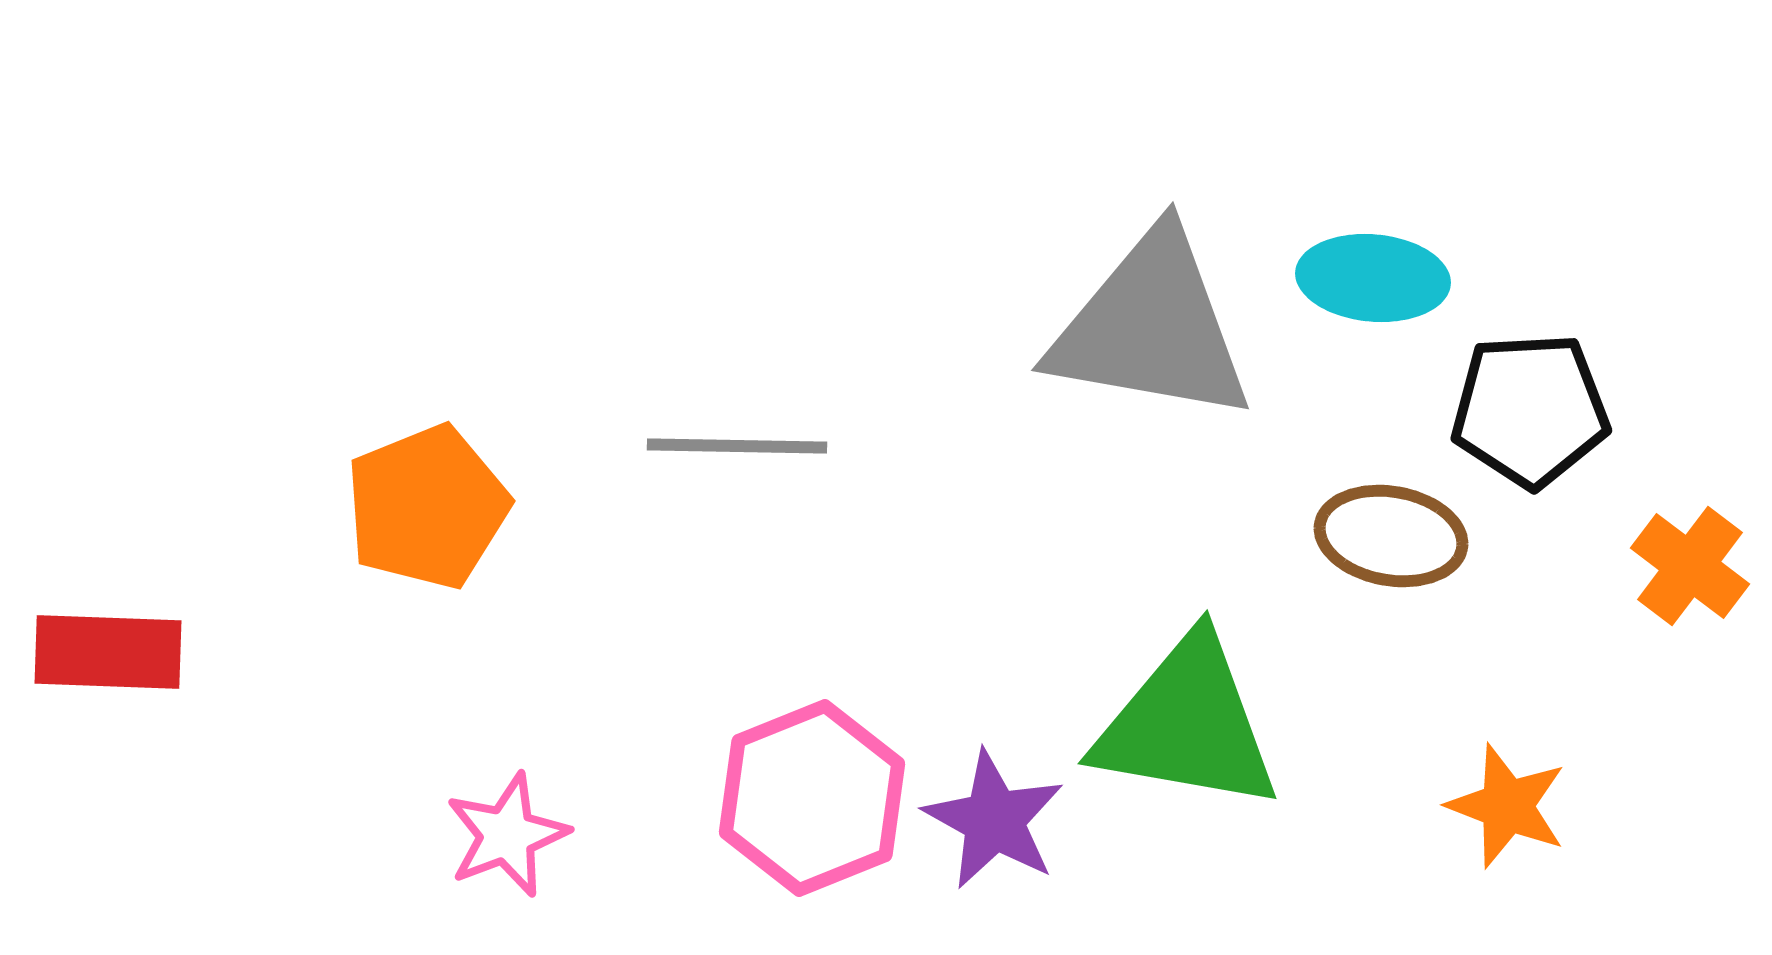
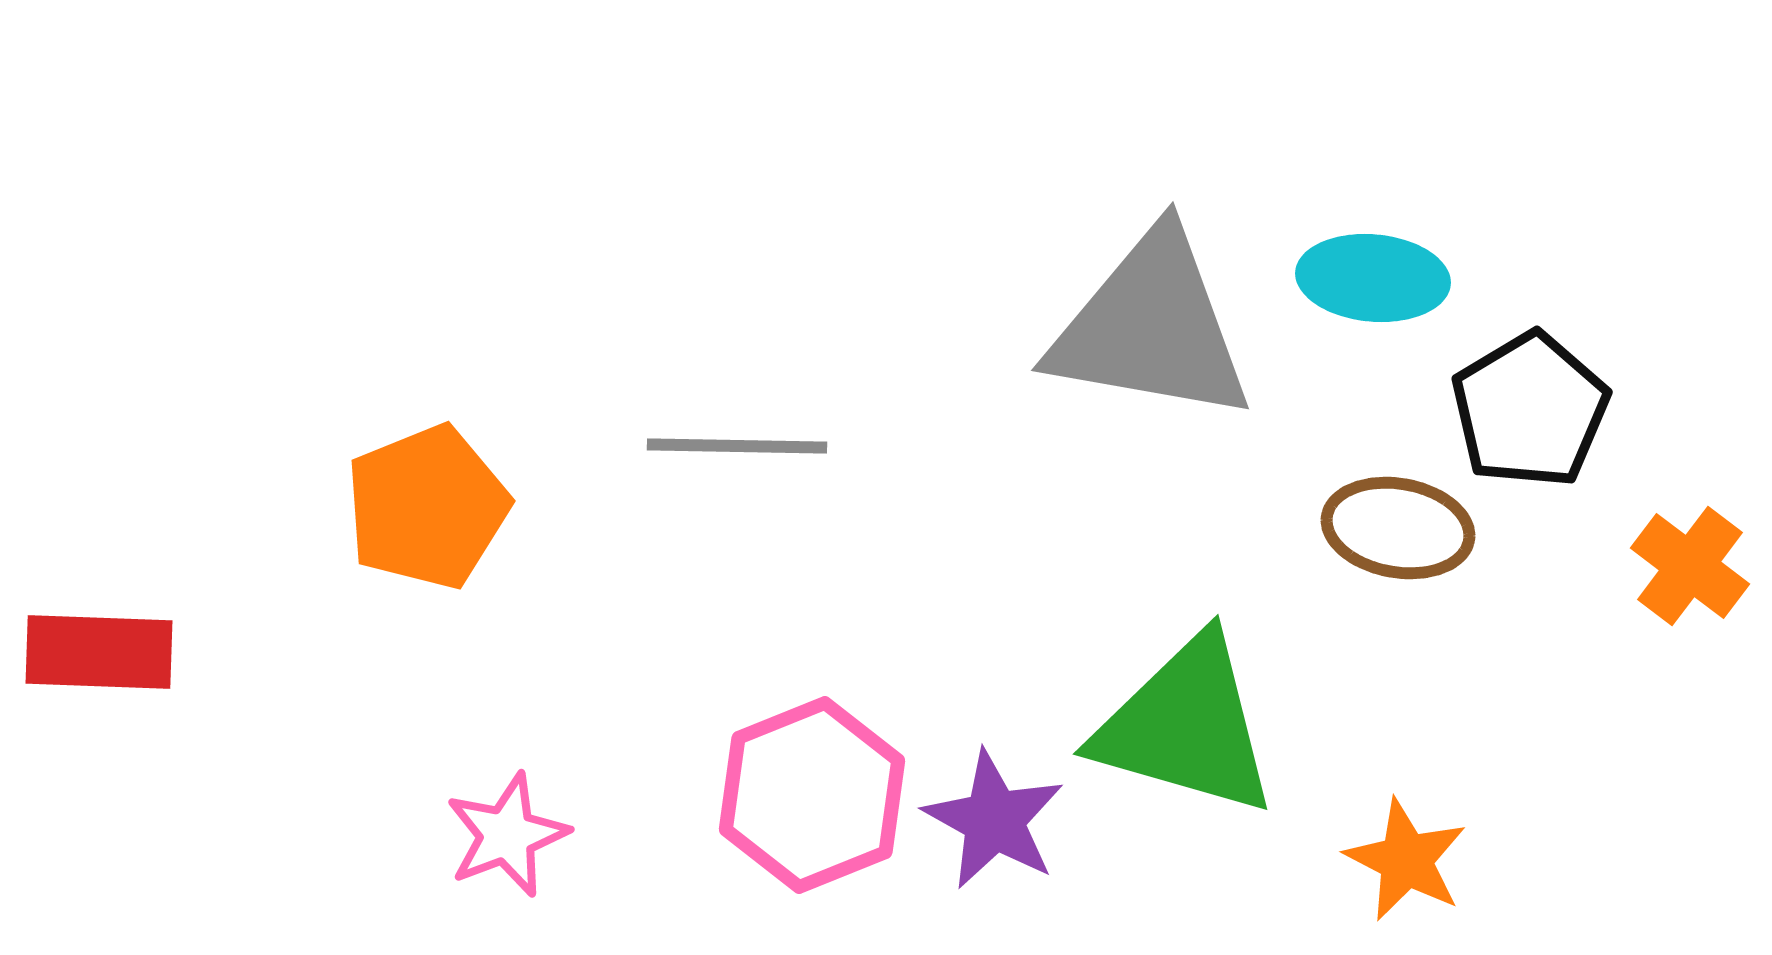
black pentagon: rotated 28 degrees counterclockwise
brown ellipse: moved 7 px right, 8 px up
red rectangle: moved 9 px left
green triangle: moved 1 px left, 2 px down; rotated 6 degrees clockwise
pink hexagon: moved 3 px up
orange star: moved 101 px left, 54 px down; rotated 6 degrees clockwise
